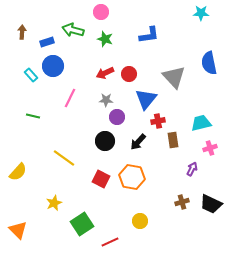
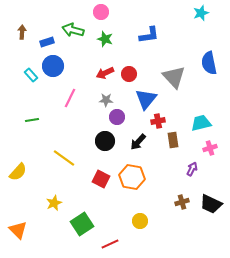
cyan star: rotated 21 degrees counterclockwise
green line: moved 1 px left, 4 px down; rotated 24 degrees counterclockwise
red line: moved 2 px down
